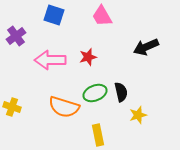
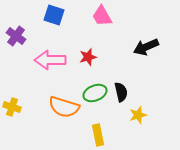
purple cross: rotated 18 degrees counterclockwise
